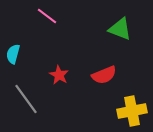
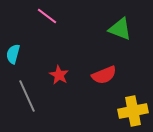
gray line: moved 1 px right, 3 px up; rotated 12 degrees clockwise
yellow cross: moved 1 px right
